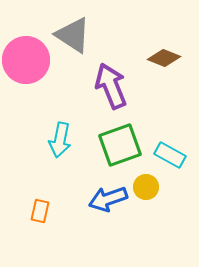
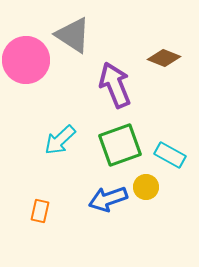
purple arrow: moved 4 px right, 1 px up
cyan arrow: rotated 36 degrees clockwise
